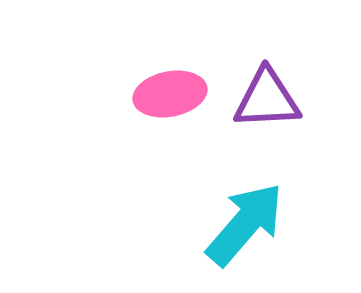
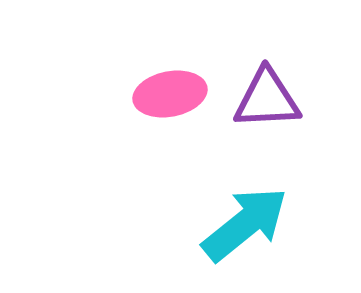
cyan arrow: rotated 10 degrees clockwise
